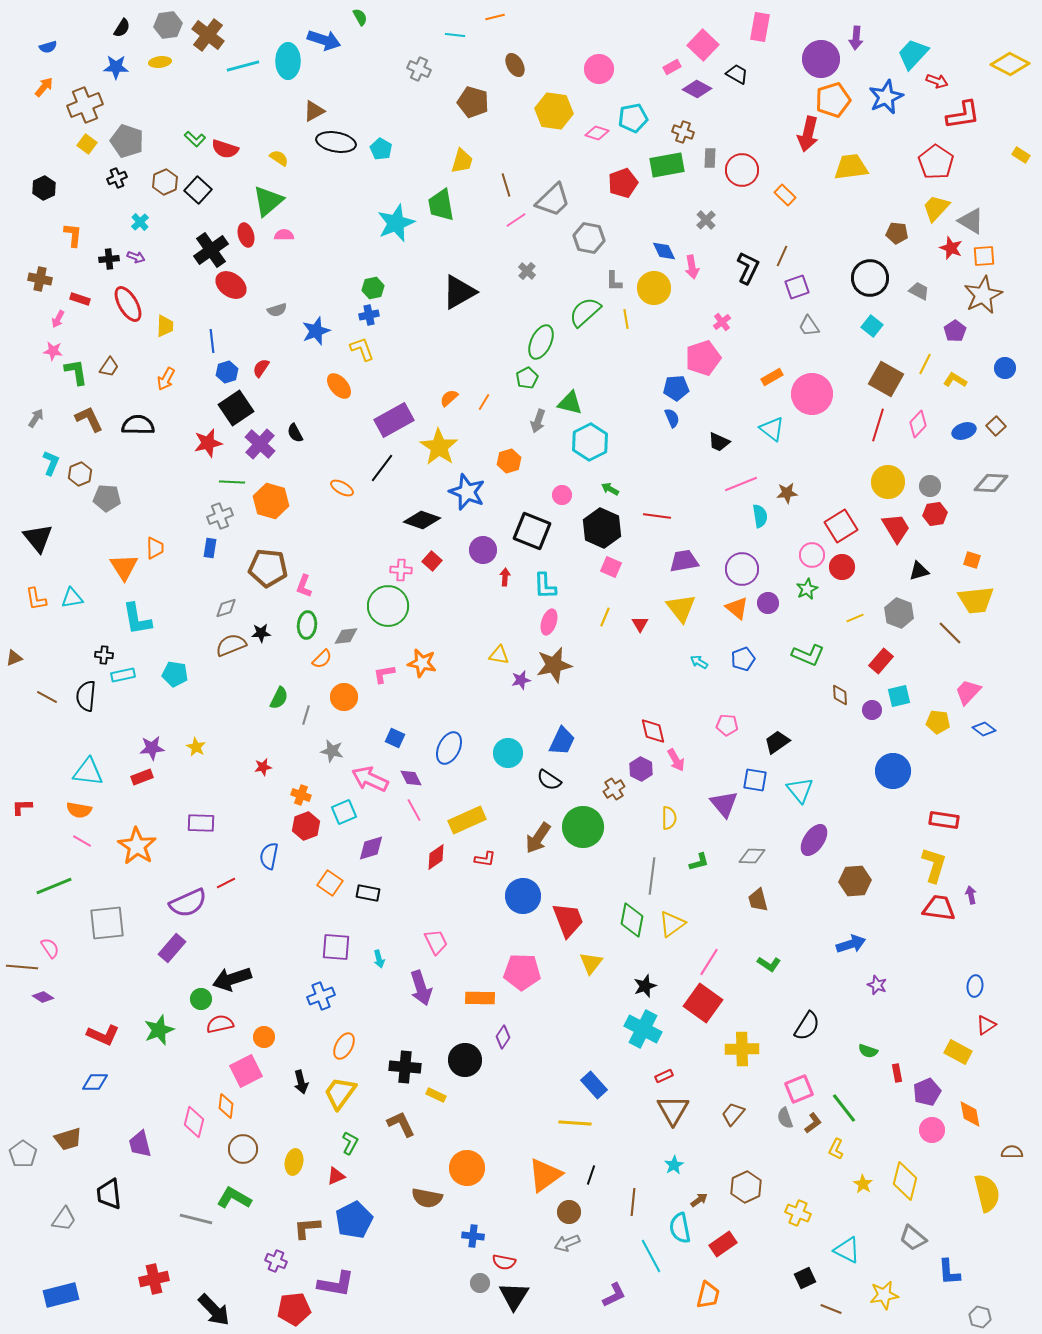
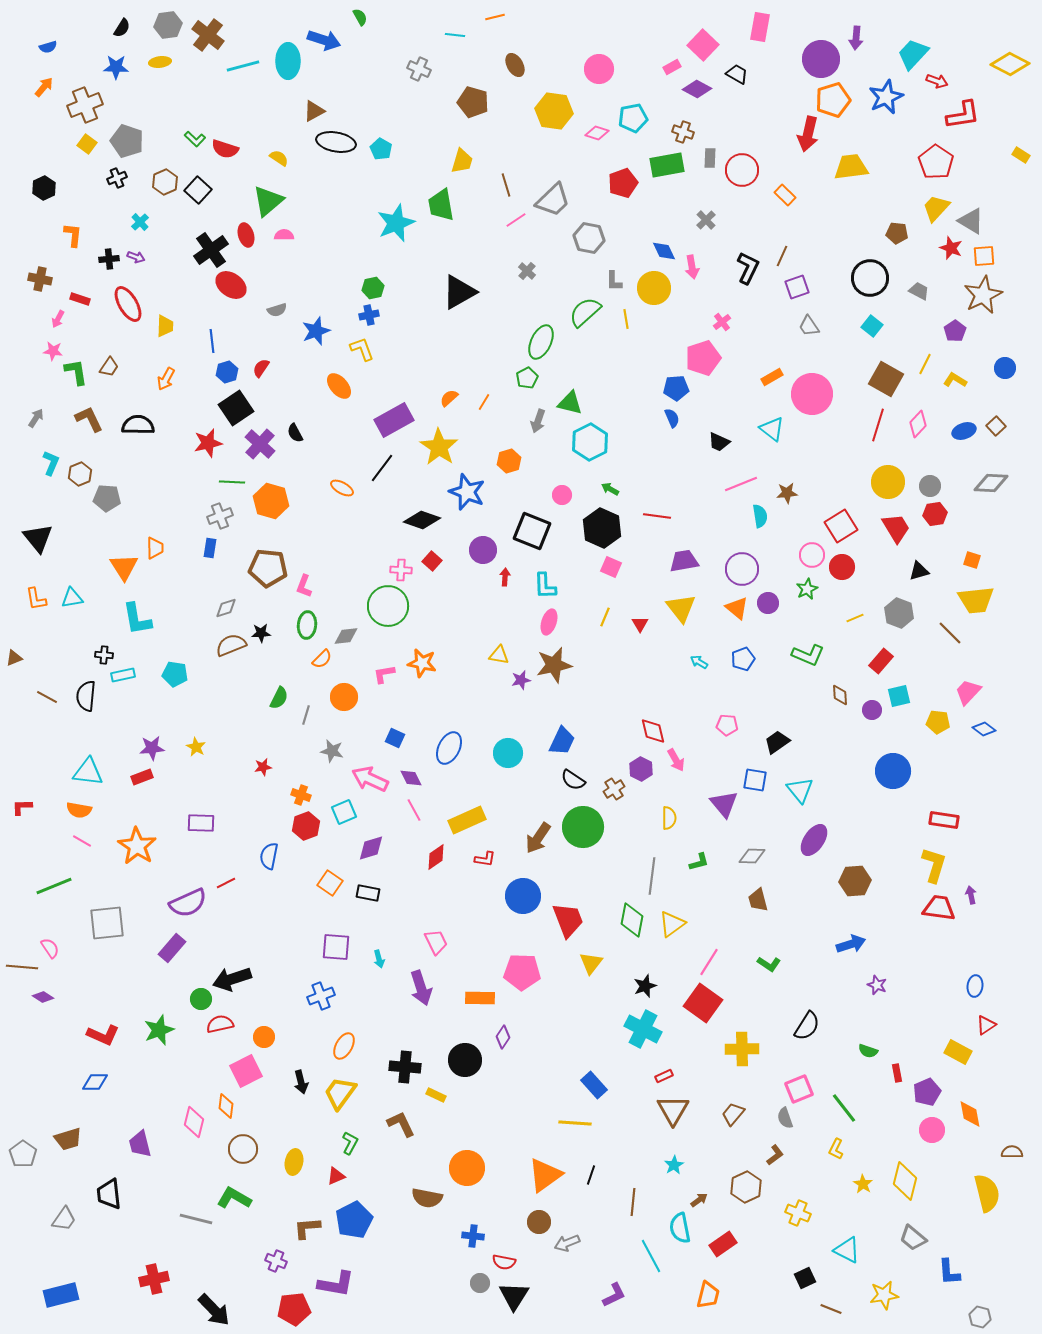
black semicircle at (549, 780): moved 24 px right
brown L-shape at (813, 1123): moved 38 px left, 32 px down
brown circle at (569, 1212): moved 30 px left, 10 px down
